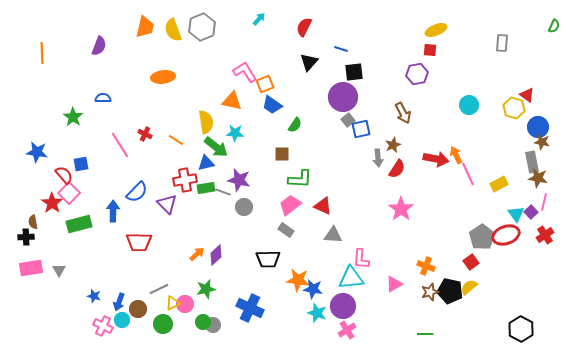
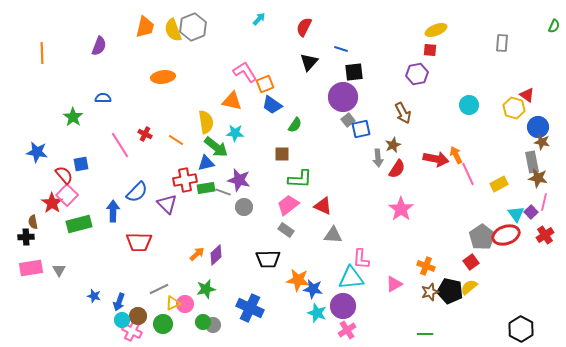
gray hexagon at (202, 27): moved 9 px left
pink square at (69, 193): moved 2 px left, 2 px down
pink trapezoid at (290, 205): moved 2 px left
brown circle at (138, 309): moved 7 px down
pink cross at (103, 326): moved 29 px right, 5 px down
